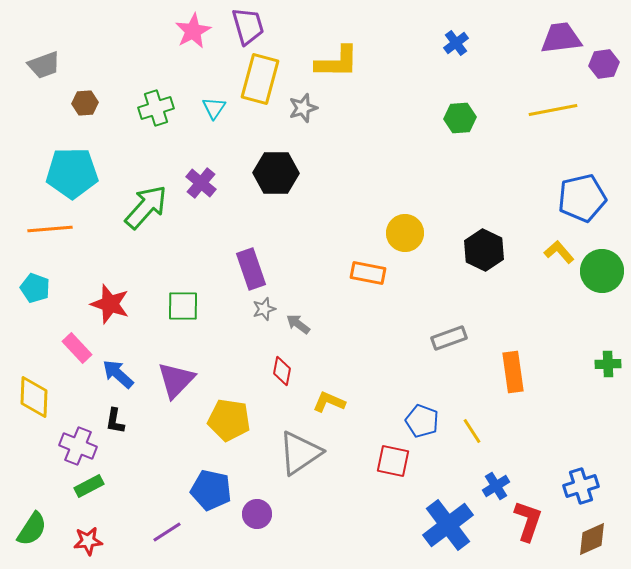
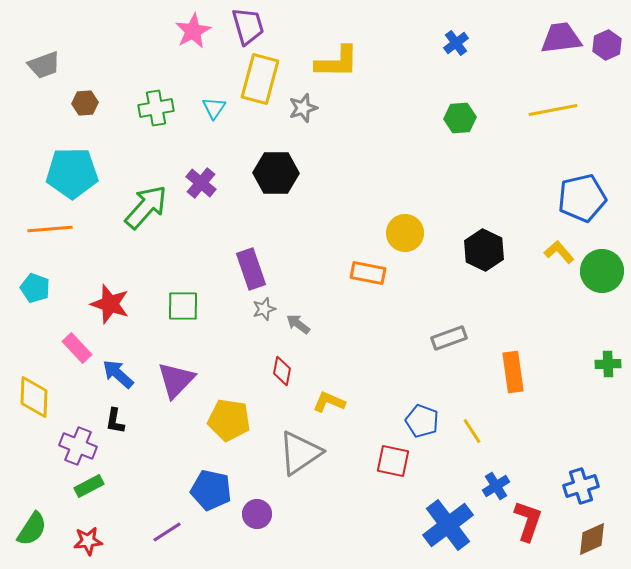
purple hexagon at (604, 64): moved 3 px right, 19 px up; rotated 16 degrees counterclockwise
green cross at (156, 108): rotated 8 degrees clockwise
